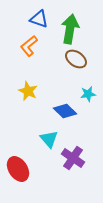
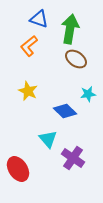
cyan triangle: moved 1 px left
